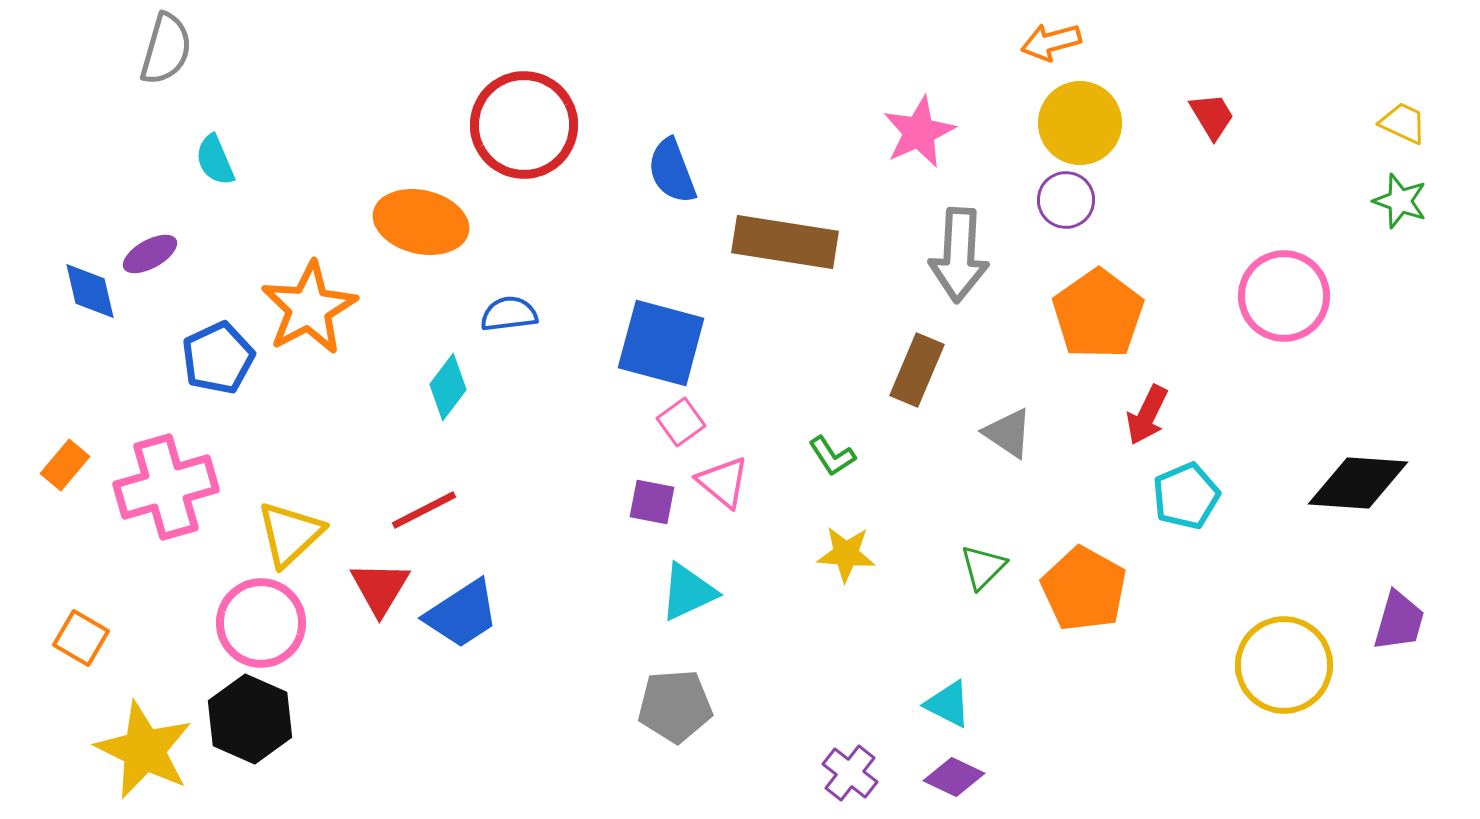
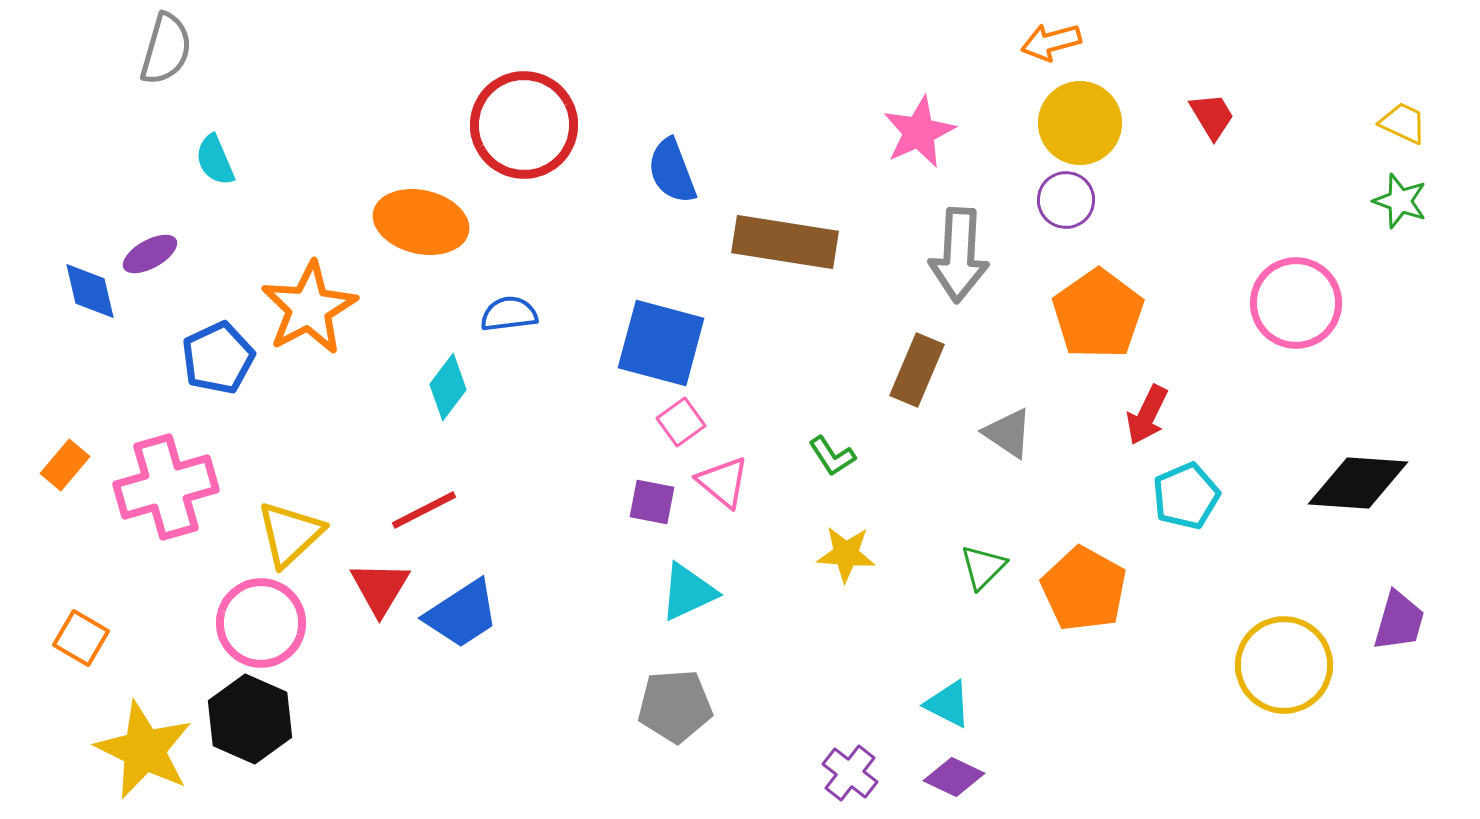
pink circle at (1284, 296): moved 12 px right, 7 px down
